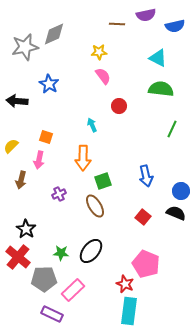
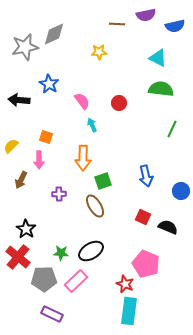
pink semicircle: moved 21 px left, 25 px down
black arrow: moved 2 px right, 1 px up
red circle: moved 3 px up
pink arrow: rotated 12 degrees counterclockwise
brown arrow: rotated 12 degrees clockwise
purple cross: rotated 24 degrees clockwise
black semicircle: moved 8 px left, 14 px down
red square: rotated 14 degrees counterclockwise
black ellipse: rotated 20 degrees clockwise
pink rectangle: moved 3 px right, 9 px up
